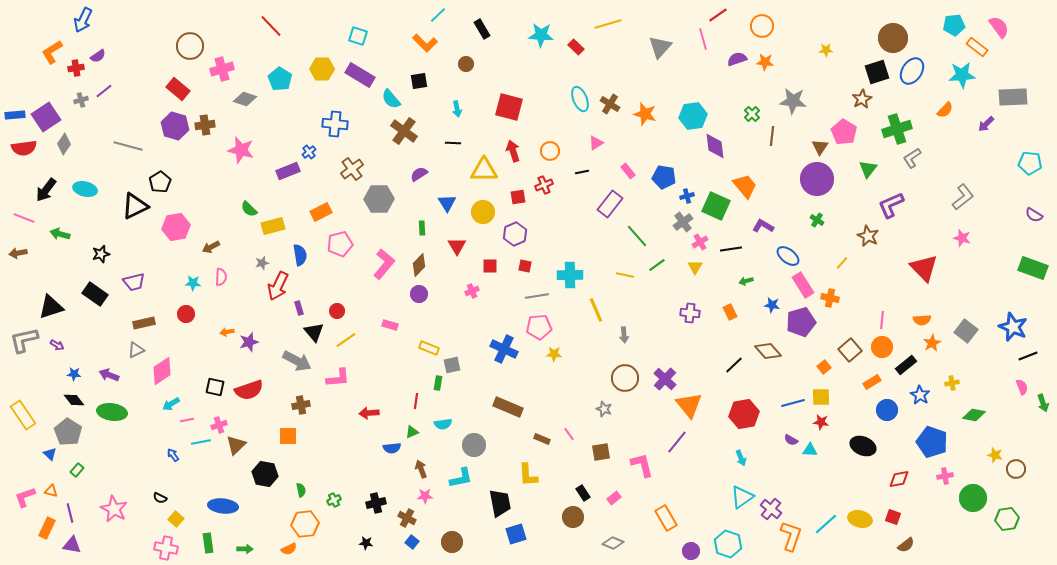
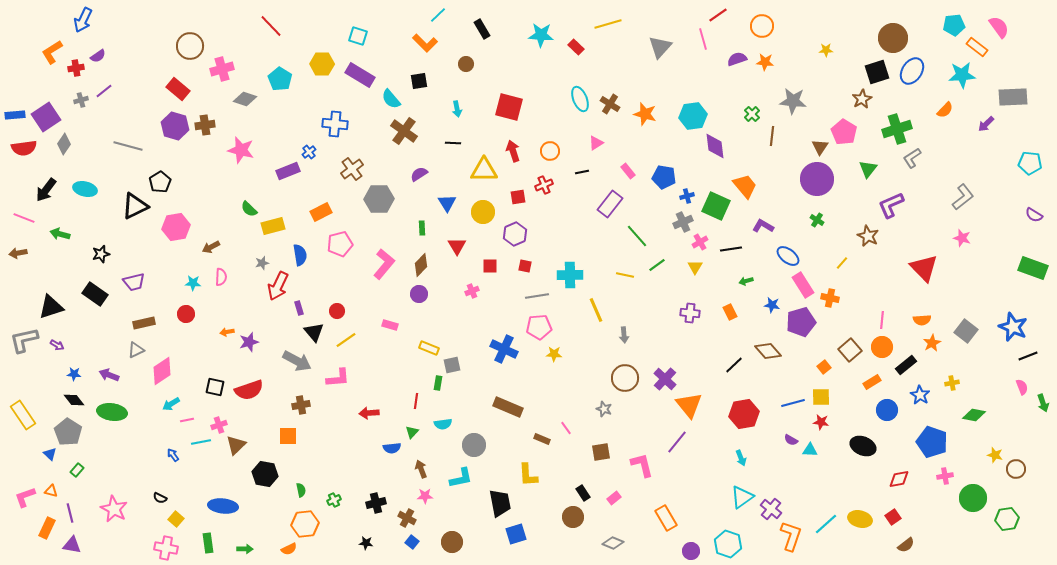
yellow hexagon at (322, 69): moved 5 px up
gray cross at (683, 222): rotated 12 degrees clockwise
brown diamond at (419, 265): moved 2 px right
green triangle at (412, 432): rotated 24 degrees counterclockwise
pink line at (569, 434): moved 3 px left, 6 px up
red square at (893, 517): rotated 35 degrees clockwise
